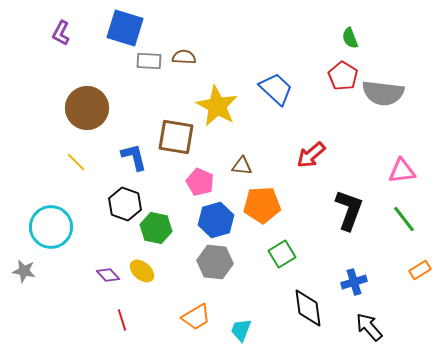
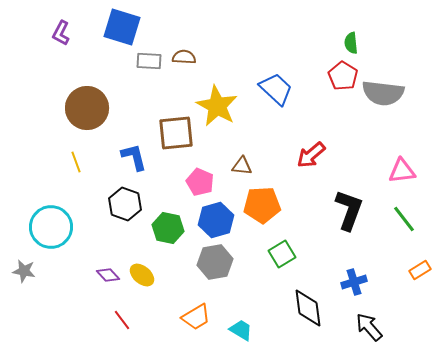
blue square: moved 3 px left, 1 px up
green semicircle: moved 1 px right, 5 px down; rotated 15 degrees clockwise
brown square: moved 4 px up; rotated 15 degrees counterclockwise
yellow line: rotated 25 degrees clockwise
green hexagon: moved 12 px right
gray hexagon: rotated 16 degrees counterclockwise
yellow ellipse: moved 4 px down
red line: rotated 20 degrees counterclockwise
cyan trapezoid: rotated 100 degrees clockwise
